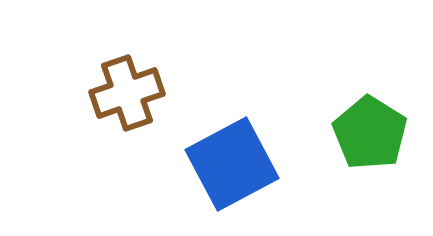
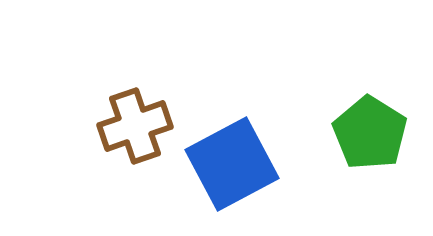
brown cross: moved 8 px right, 33 px down
